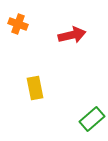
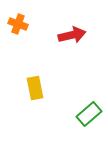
green rectangle: moved 3 px left, 5 px up
